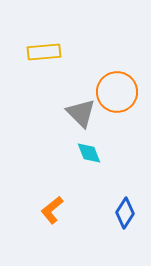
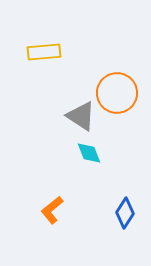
orange circle: moved 1 px down
gray triangle: moved 3 px down; rotated 12 degrees counterclockwise
